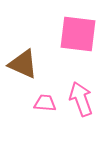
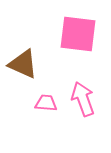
pink arrow: moved 2 px right
pink trapezoid: moved 1 px right
